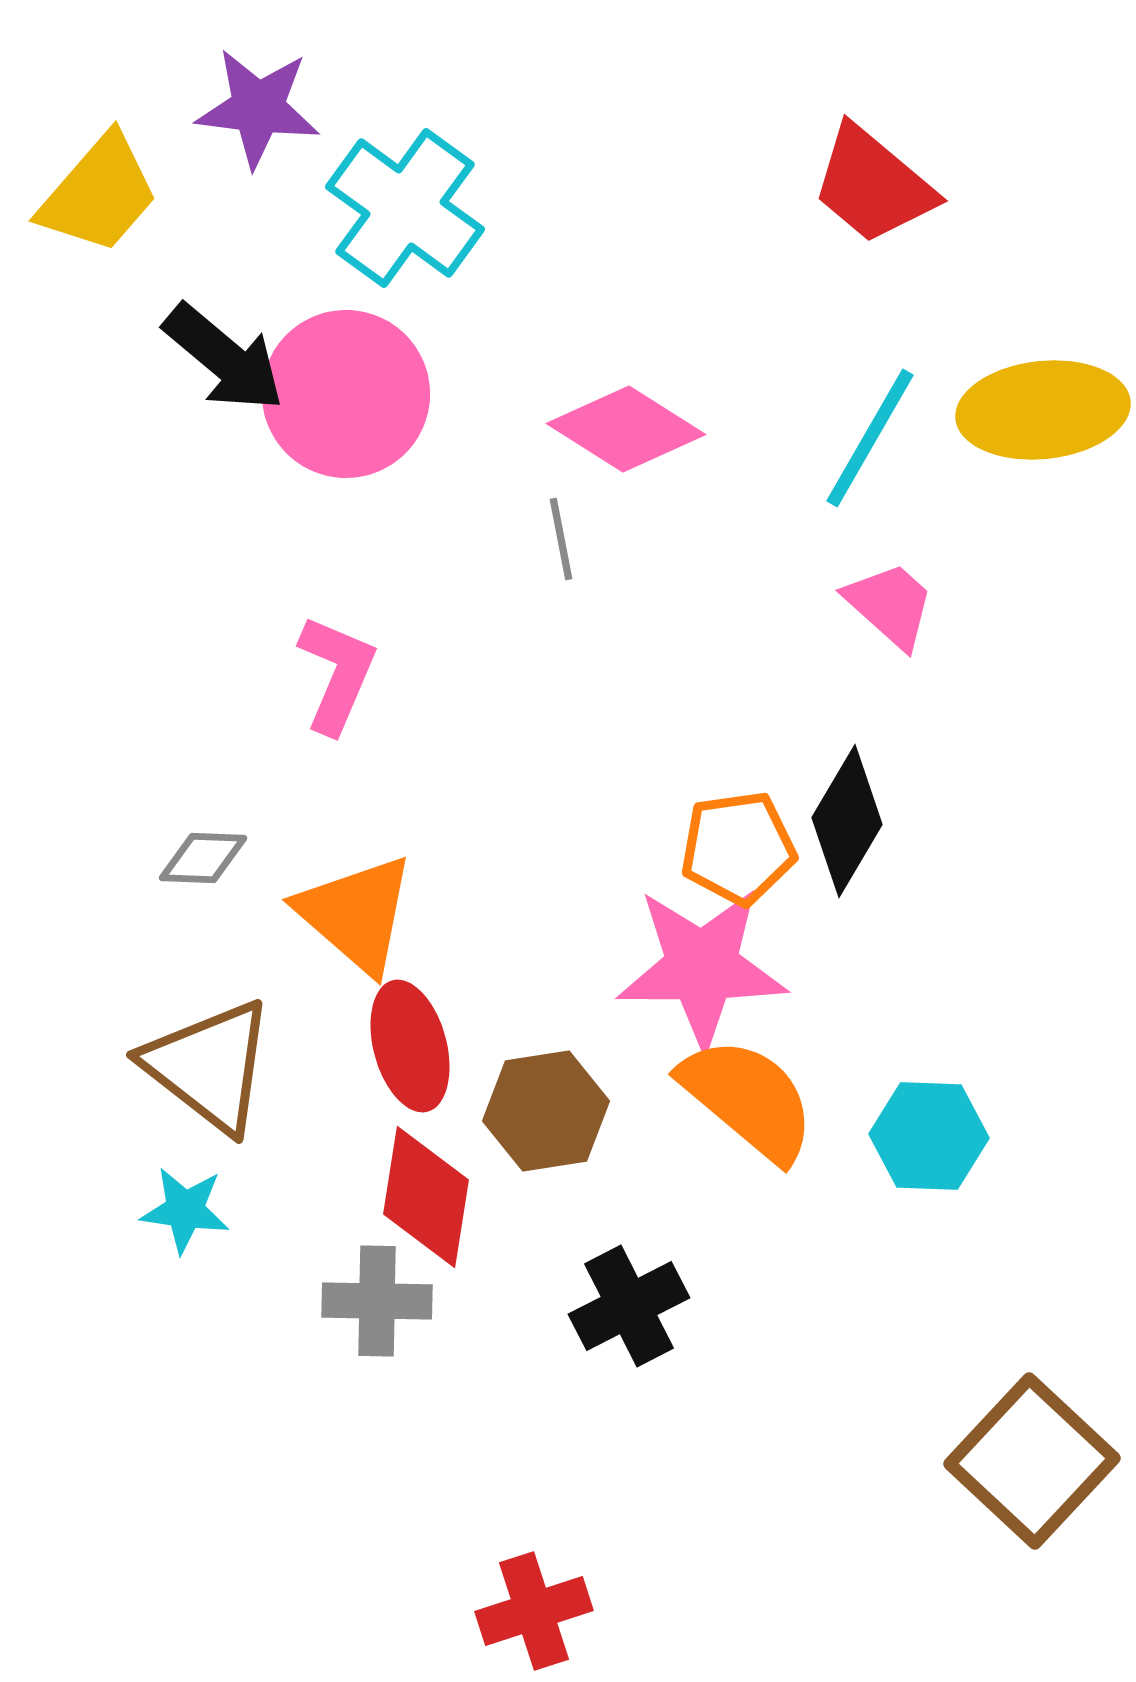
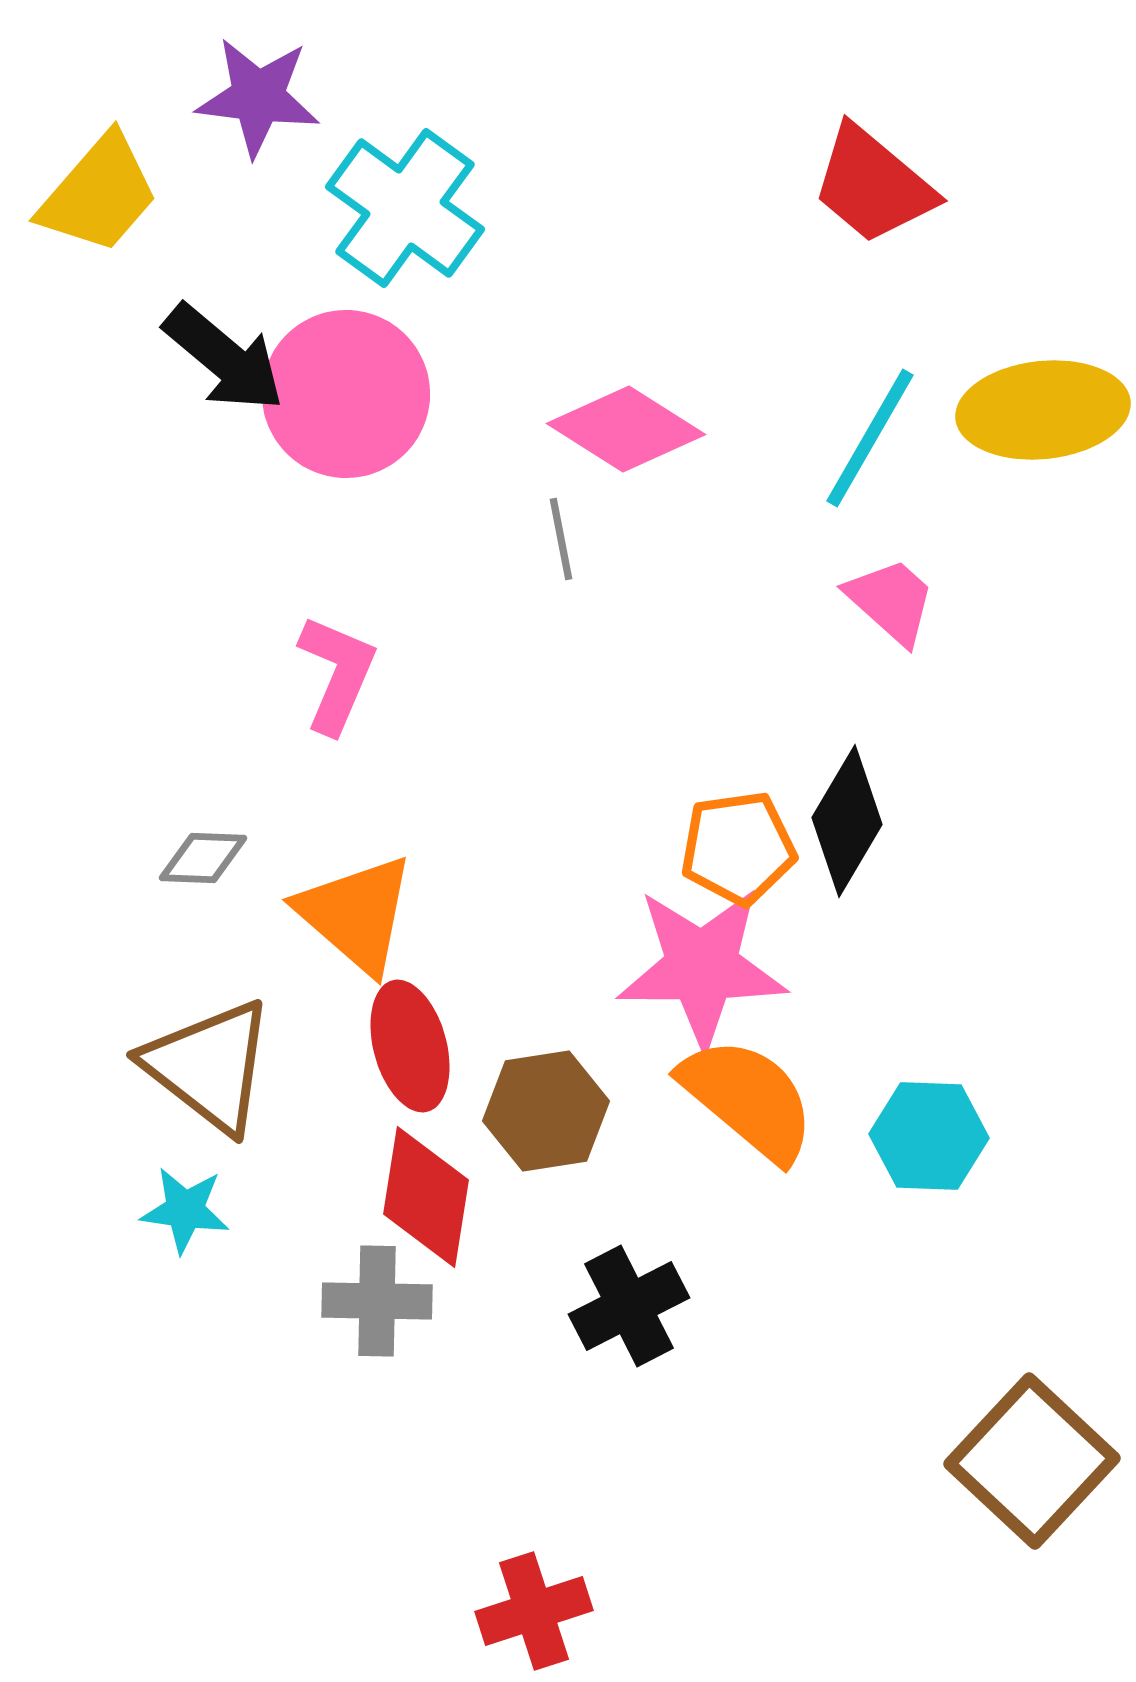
purple star: moved 11 px up
pink trapezoid: moved 1 px right, 4 px up
